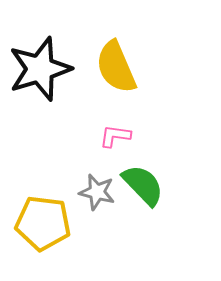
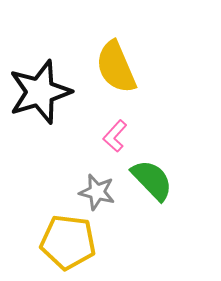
black star: moved 23 px down
pink L-shape: rotated 56 degrees counterclockwise
green semicircle: moved 9 px right, 5 px up
yellow pentagon: moved 25 px right, 19 px down
